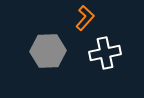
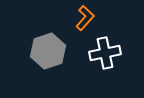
gray hexagon: rotated 16 degrees counterclockwise
